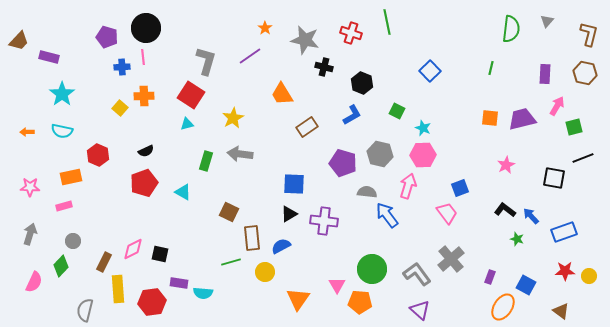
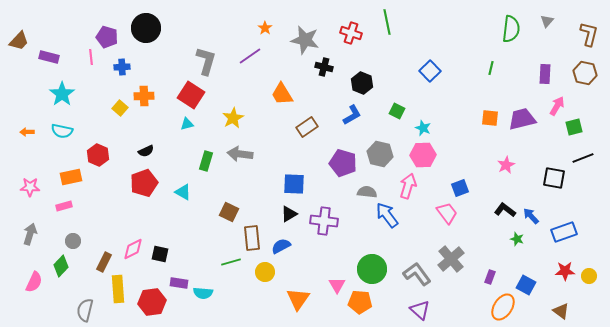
pink line at (143, 57): moved 52 px left
